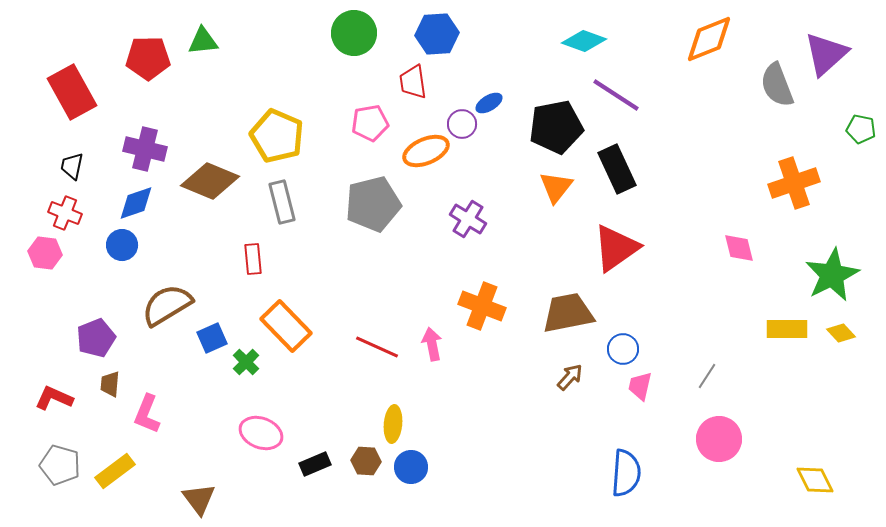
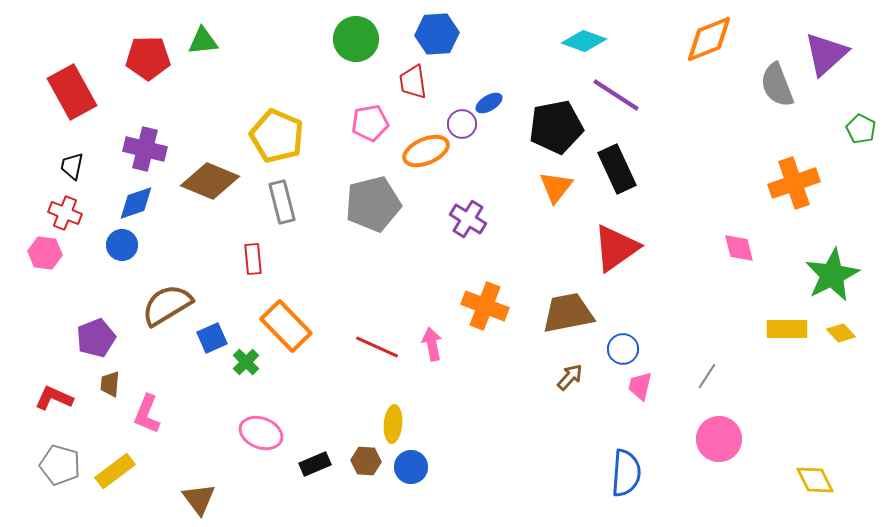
green circle at (354, 33): moved 2 px right, 6 px down
green pentagon at (861, 129): rotated 16 degrees clockwise
orange cross at (482, 306): moved 3 px right
